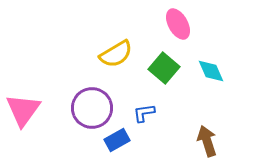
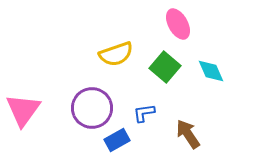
yellow semicircle: rotated 12 degrees clockwise
green square: moved 1 px right, 1 px up
brown arrow: moved 19 px left, 7 px up; rotated 16 degrees counterclockwise
